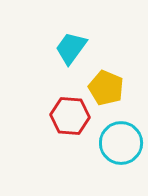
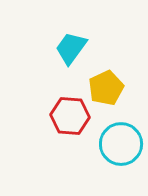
yellow pentagon: rotated 24 degrees clockwise
cyan circle: moved 1 px down
